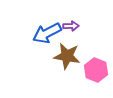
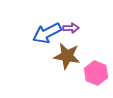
purple arrow: moved 2 px down
pink hexagon: moved 3 px down
